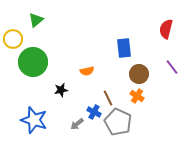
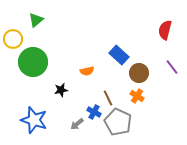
red semicircle: moved 1 px left, 1 px down
blue rectangle: moved 5 px left, 7 px down; rotated 42 degrees counterclockwise
brown circle: moved 1 px up
